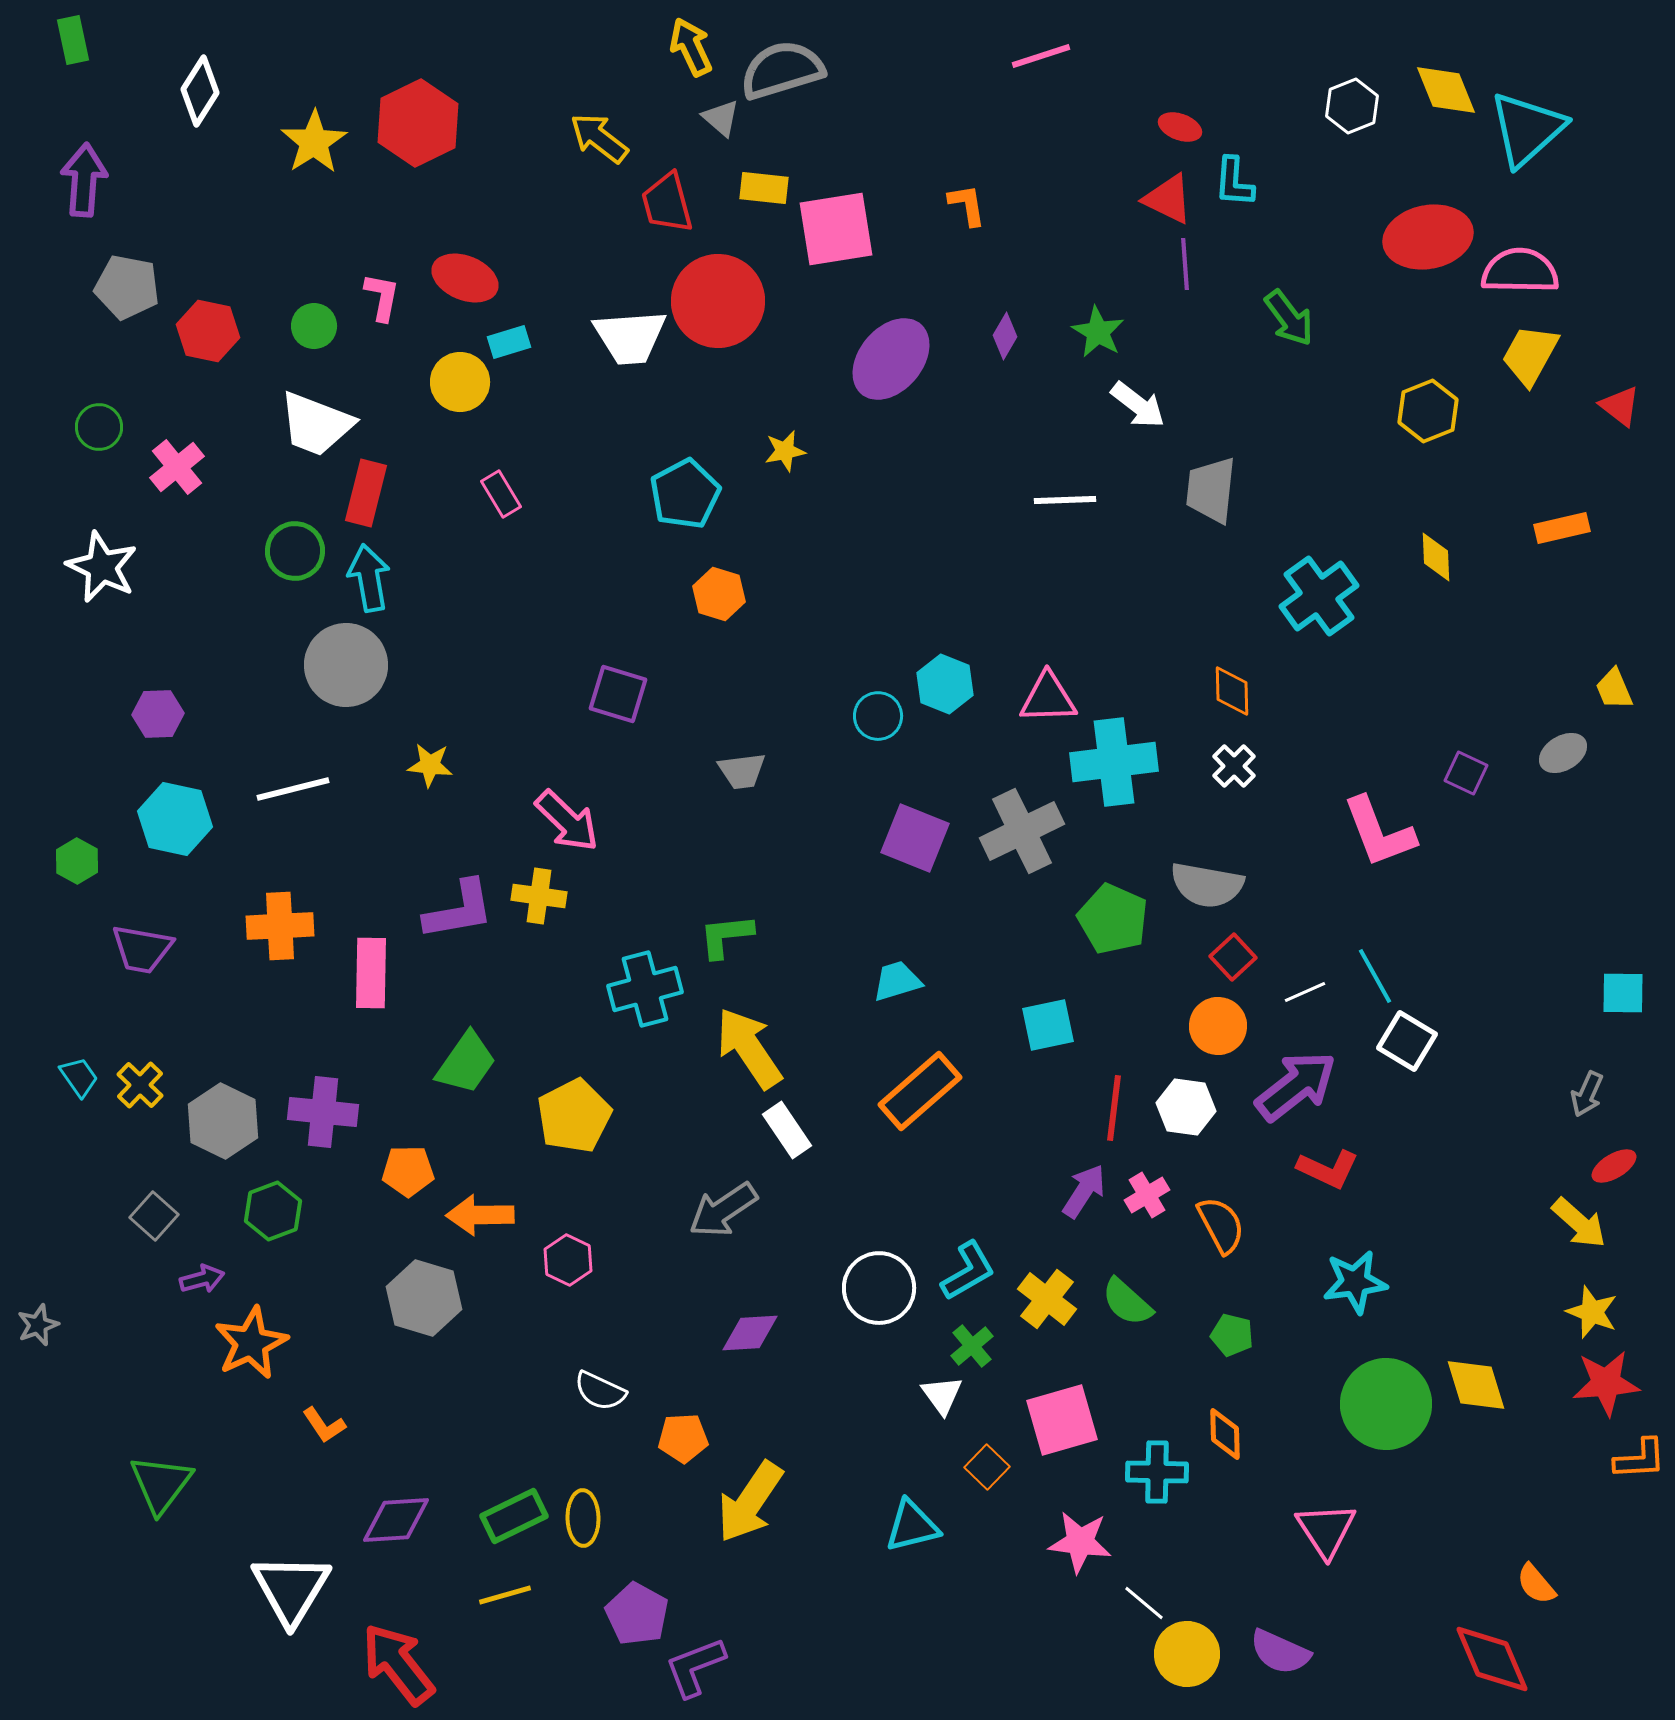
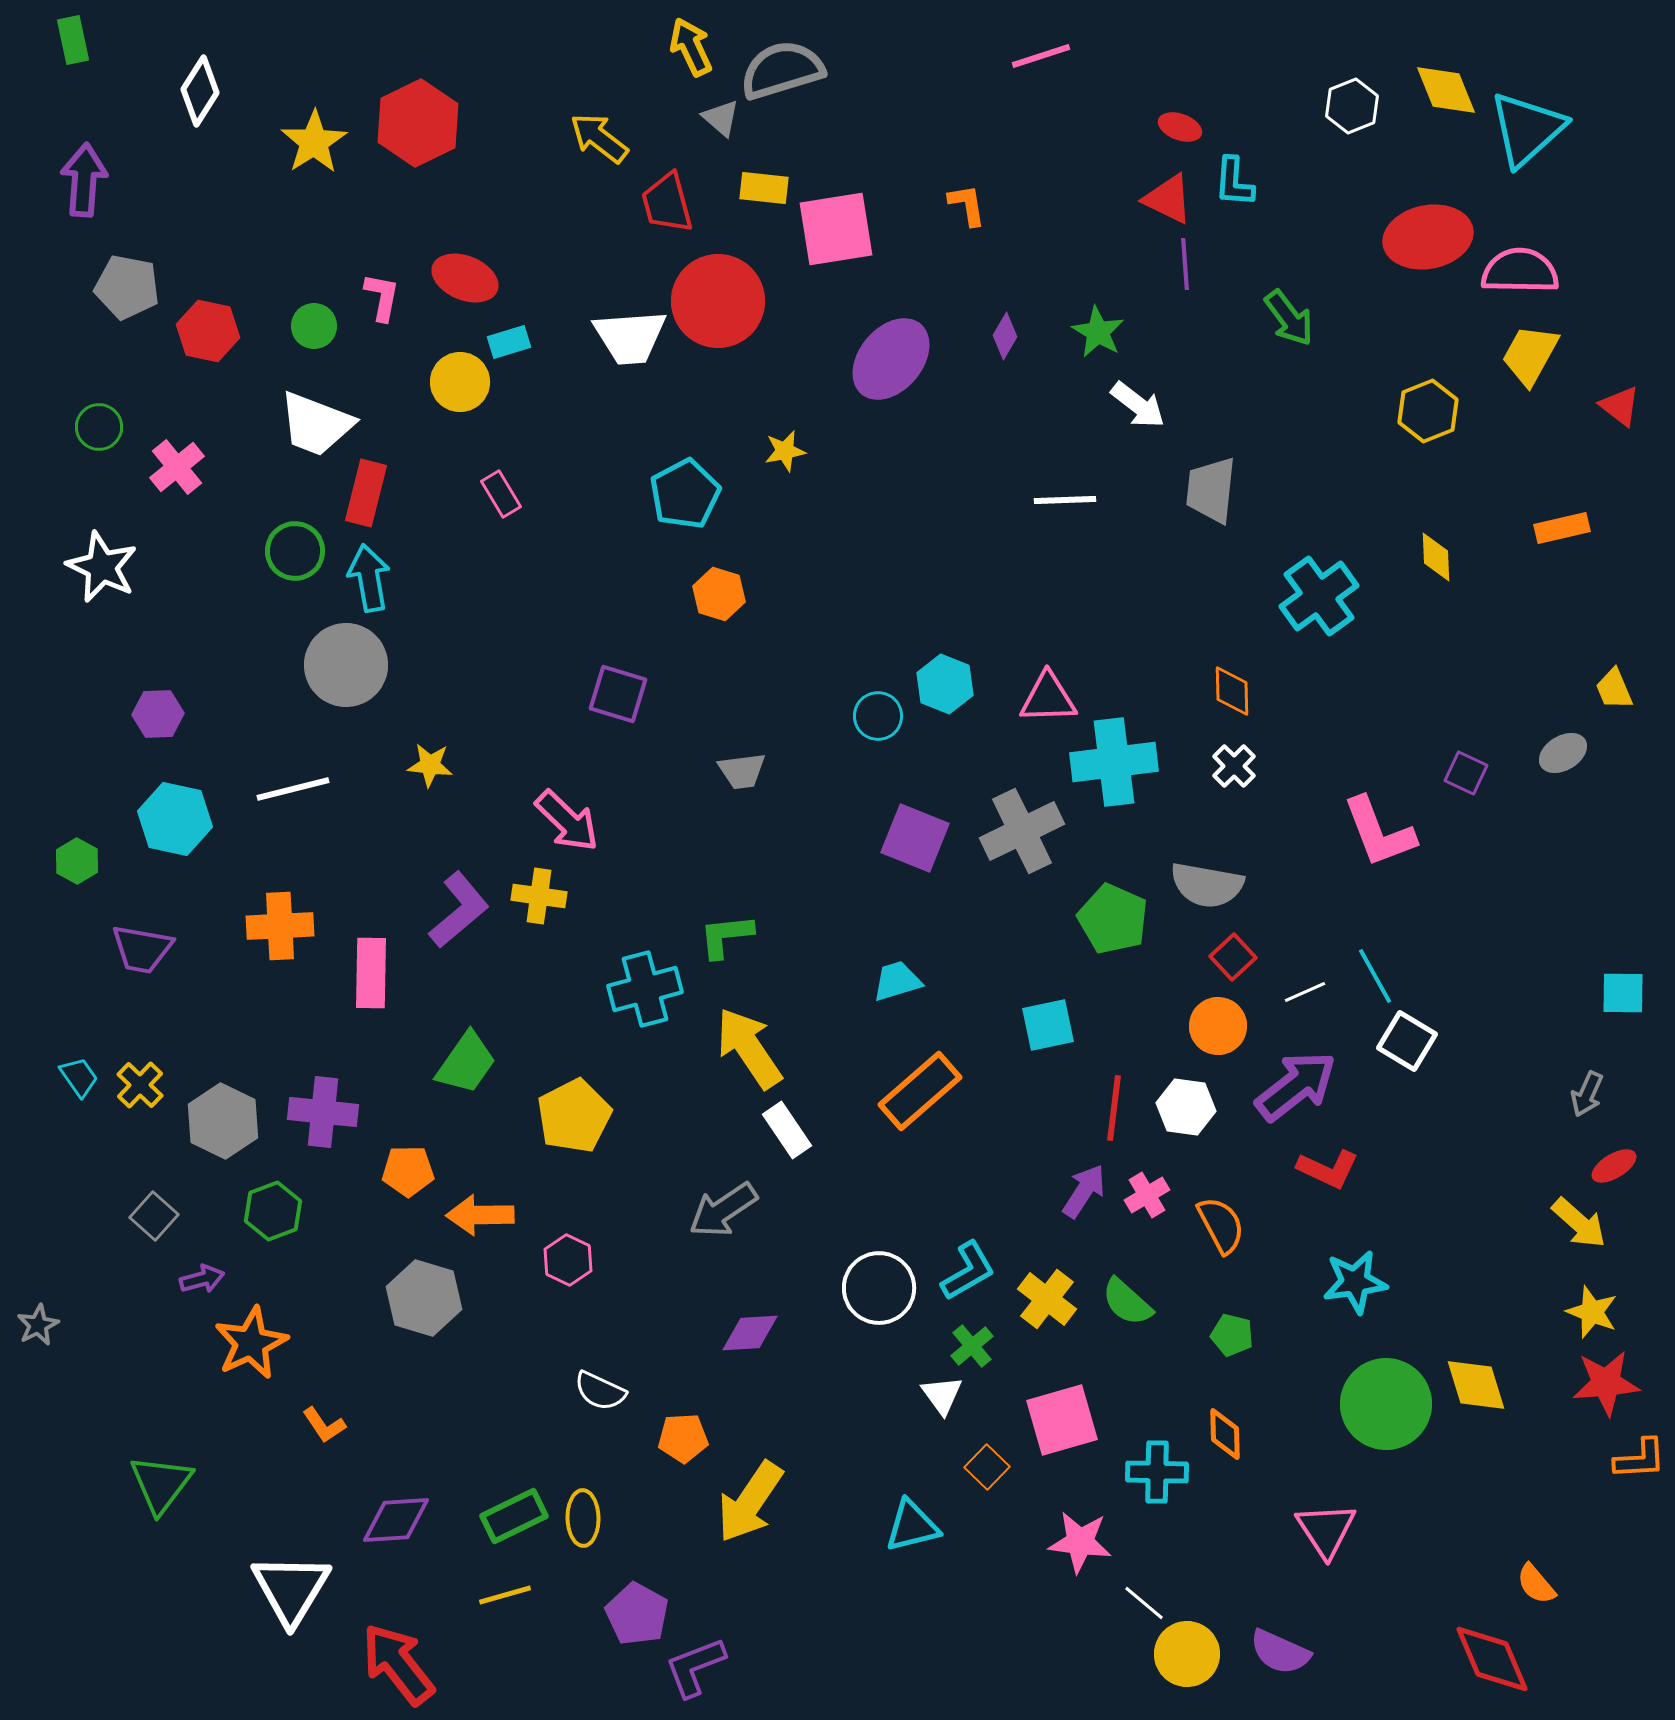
purple L-shape at (459, 910): rotated 30 degrees counterclockwise
gray star at (38, 1325): rotated 6 degrees counterclockwise
